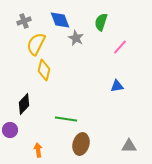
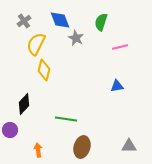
gray cross: rotated 16 degrees counterclockwise
pink line: rotated 35 degrees clockwise
brown ellipse: moved 1 px right, 3 px down
